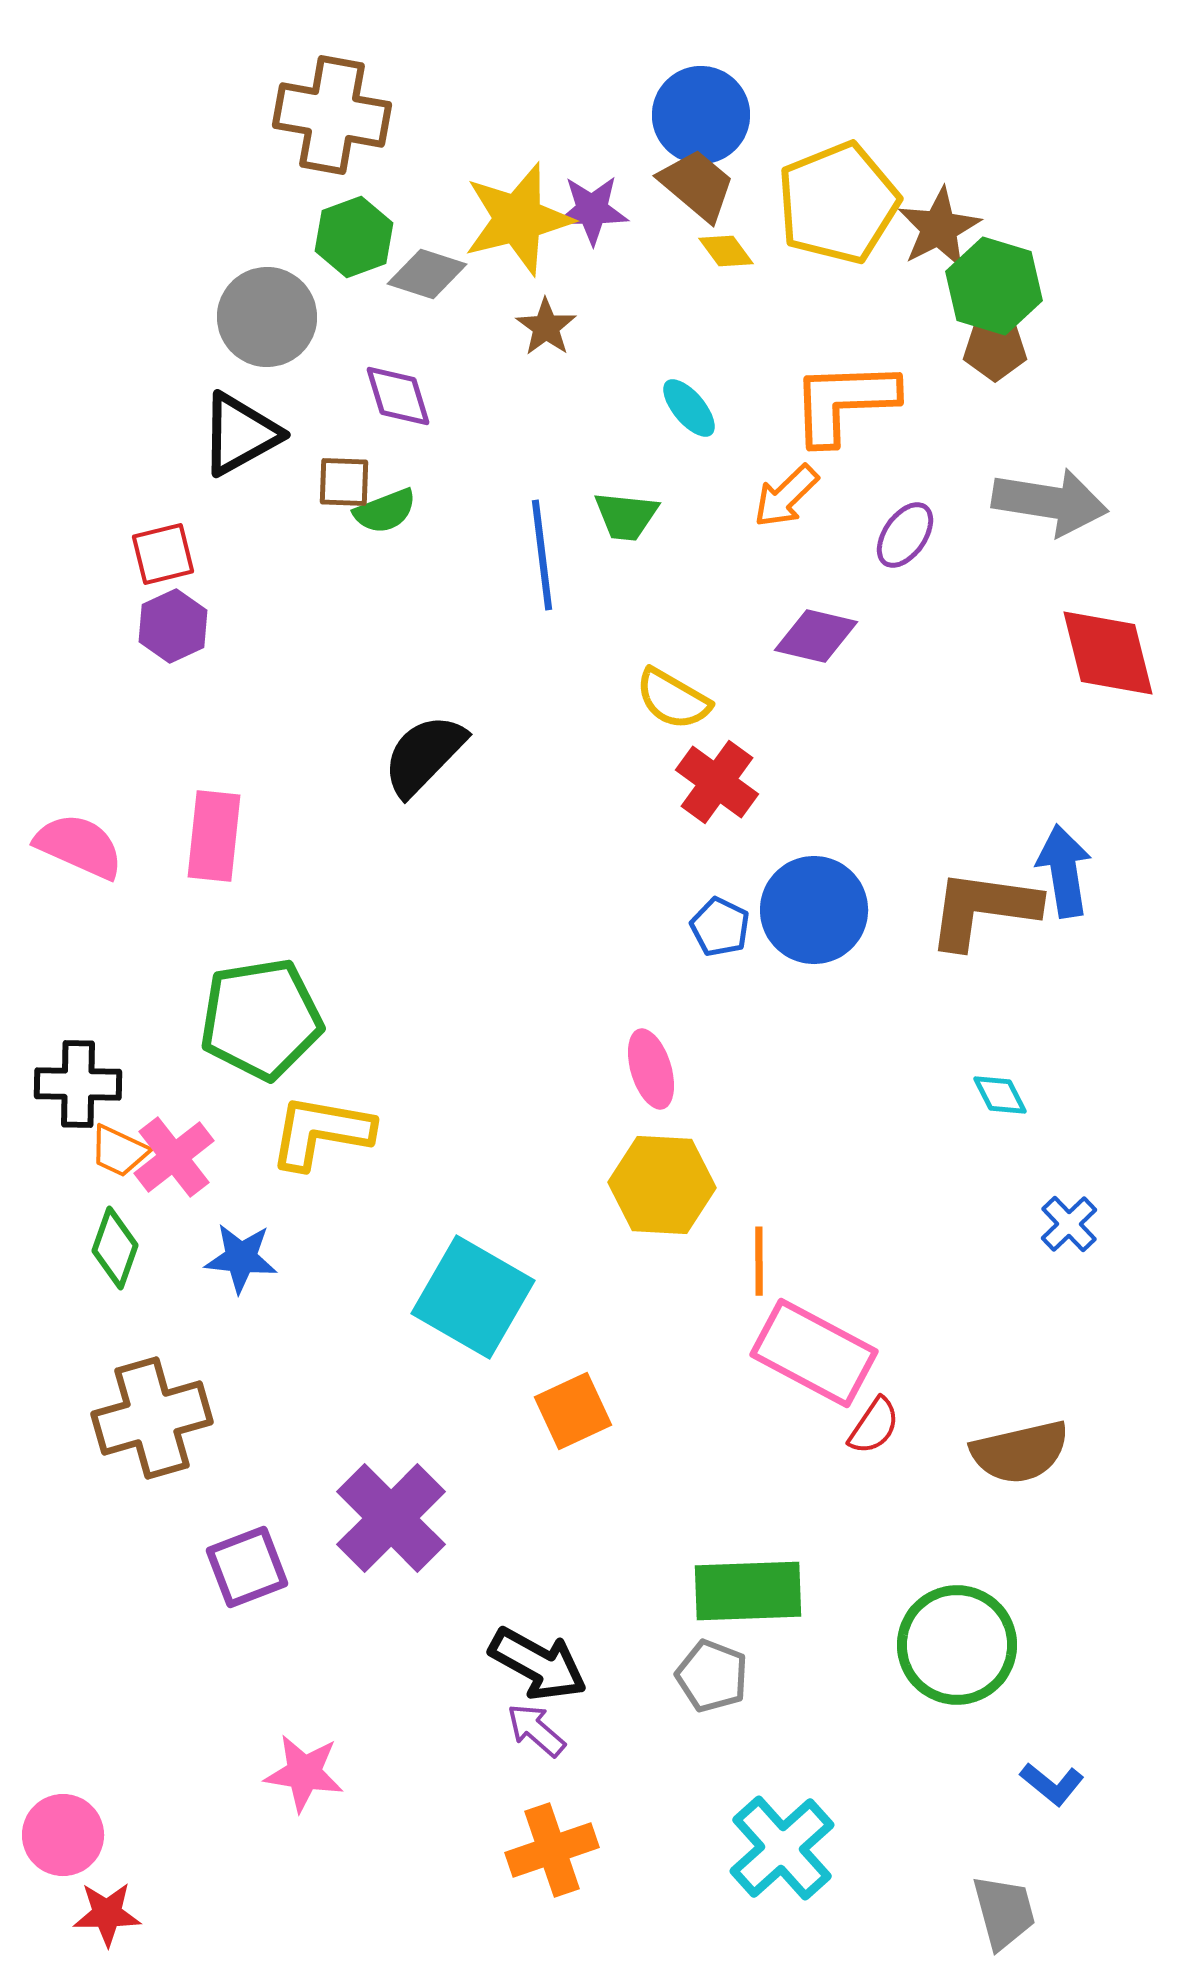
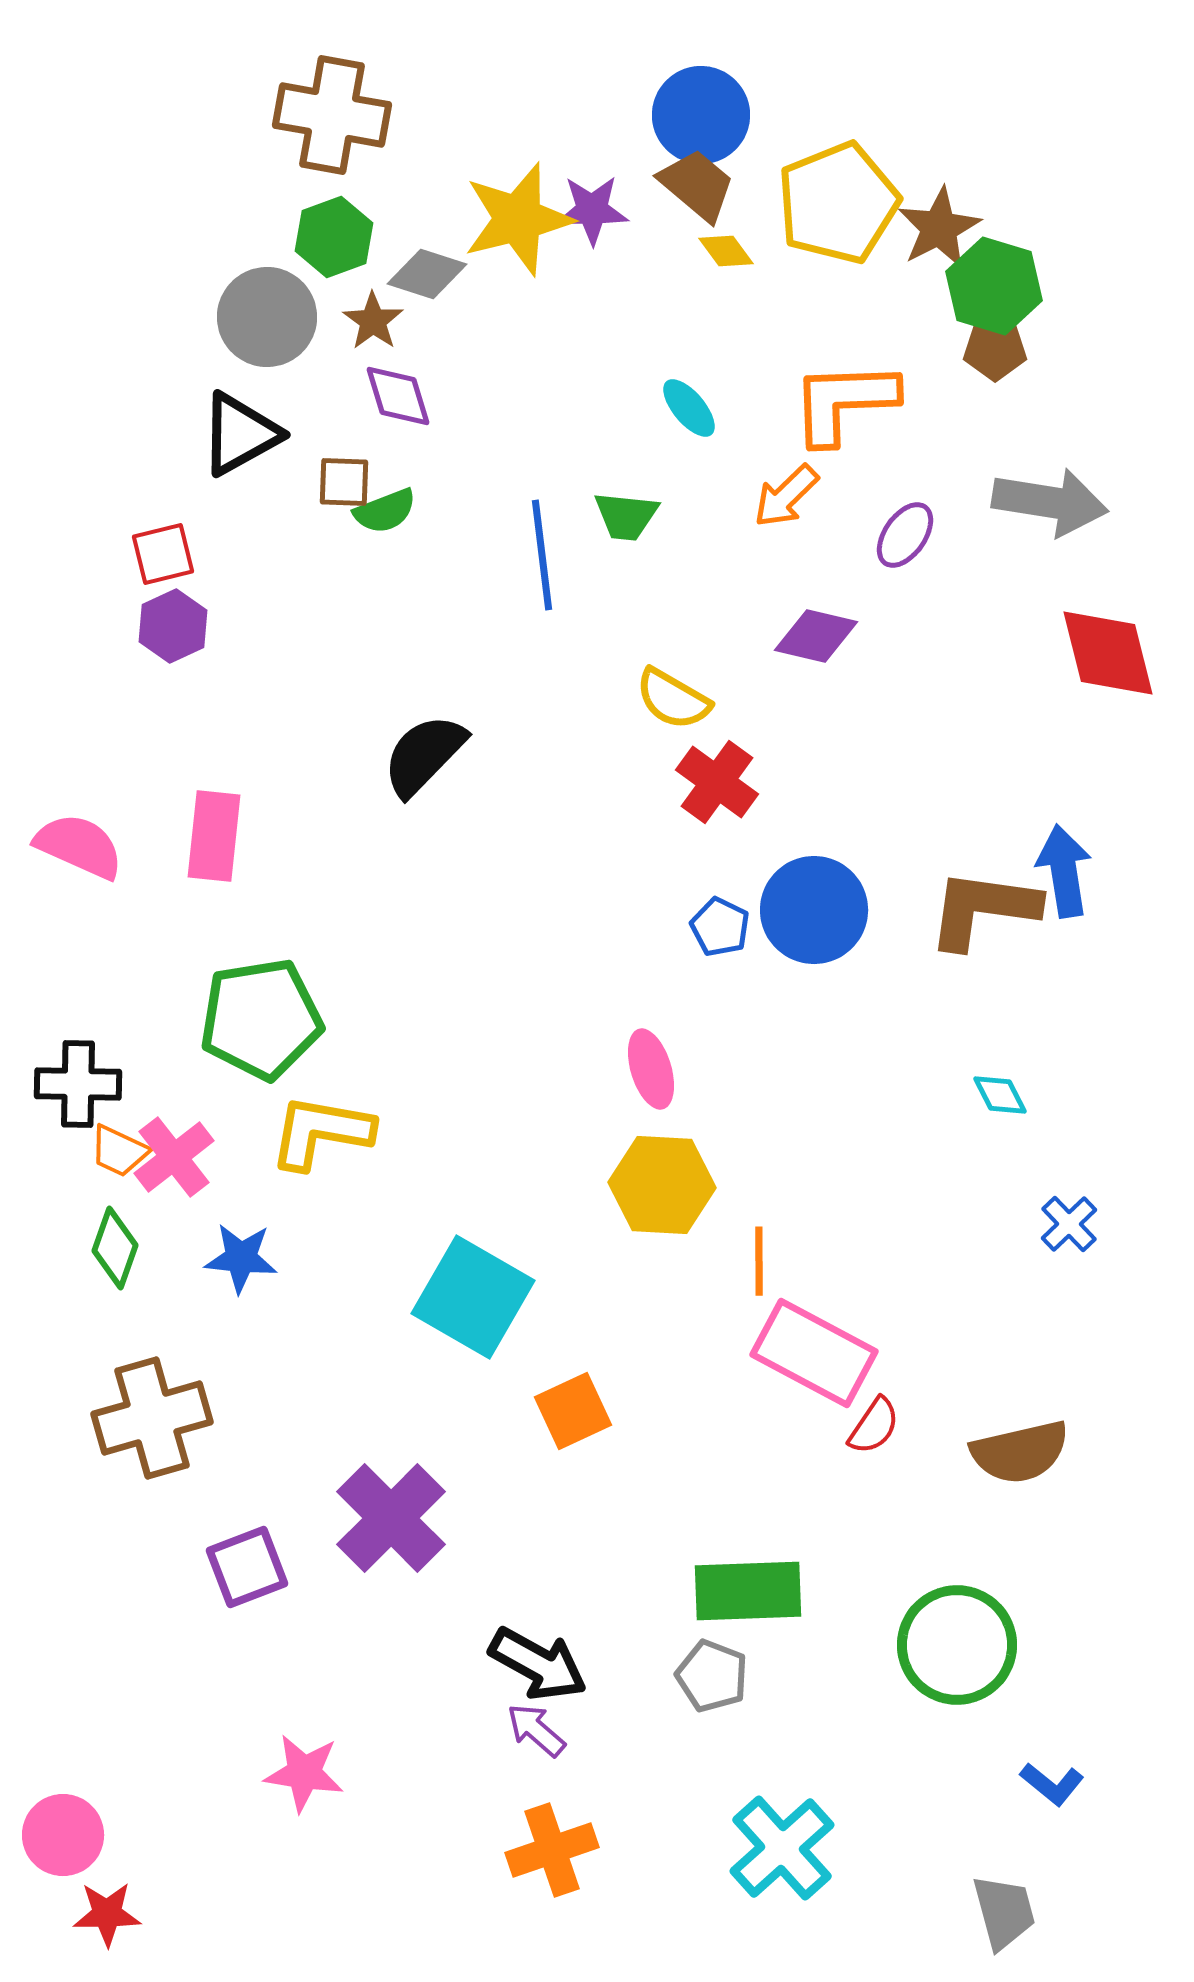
green hexagon at (354, 237): moved 20 px left
brown star at (546, 327): moved 173 px left, 6 px up
